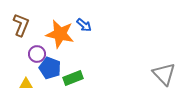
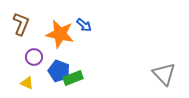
brown L-shape: moved 1 px up
purple circle: moved 3 px left, 3 px down
blue pentagon: moved 9 px right, 3 px down
yellow triangle: moved 1 px right, 1 px up; rotated 24 degrees clockwise
